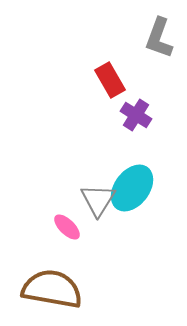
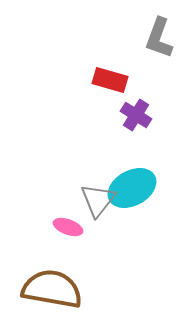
red rectangle: rotated 44 degrees counterclockwise
cyan ellipse: rotated 24 degrees clockwise
gray triangle: rotated 6 degrees clockwise
pink ellipse: moved 1 px right; rotated 24 degrees counterclockwise
